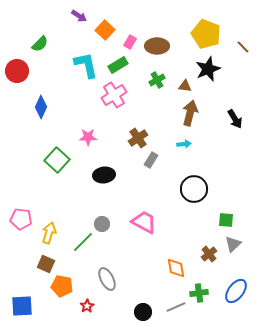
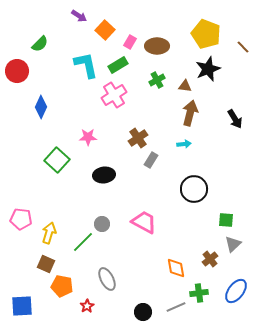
brown cross at (209, 254): moved 1 px right, 5 px down
